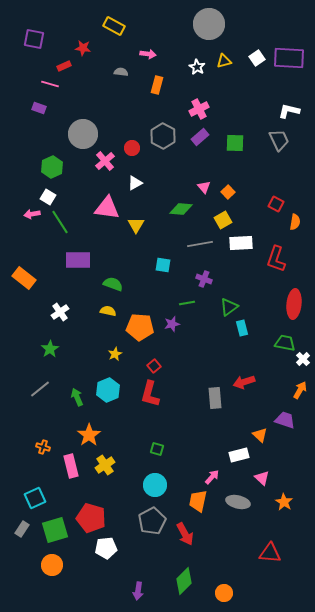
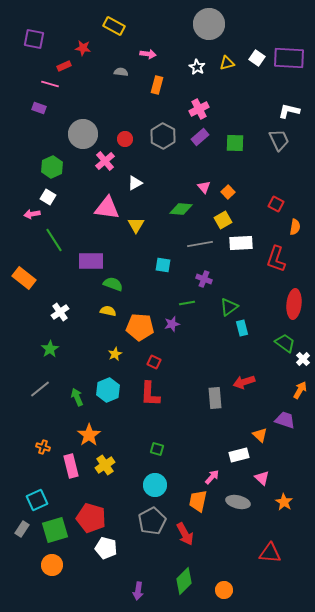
white square at (257, 58): rotated 21 degrees counterclockwise
yellow triangle at (224, 61): moved 3 px right, 2 px down
red circle at (132, 148): moved 7 px left, 9 px up
green line at (60, 222): moved 6 px left, 18 px down
orange semicircle at (295, 222): moved 5 px down
purple rectangle at (78, 260): moved 13 px right, 1 px down
green trapezoid at (285, 343): rotated 25 degrees clockwise
red square at (154, 366): moved 4 px up; rotated 24 degrees counterclockwise
red L-shape at (150, 394): rotated 12 degrees counterclockwise
cyan square at (35, 498): moved 2 px right, 2 px down
white pentagon at (106, 548): rotated 20 degrees clockwise
orange circle at (224, 593): moved 3 px up
